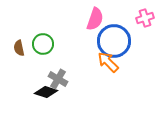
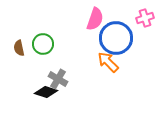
blue circle: moved 2 px right, 3 px up
